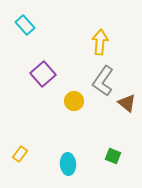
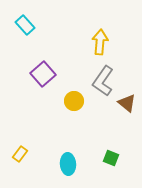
green square: moved 2 px left, 2 px down
